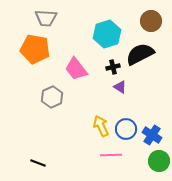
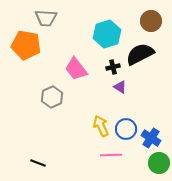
orange pentagon: moved 9 px left, 4 px up
blue cross: moved 1 px left, 3 px down
green circle: moved 2 px down
